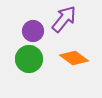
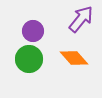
purple arrow: moved 17 px right
orange diamond: rotated 12 degrees clockwise
